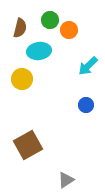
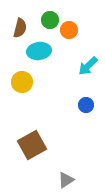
yellow circle: moved 3 px down
brown square: moved 4 px right
